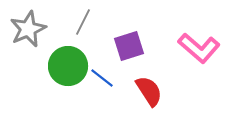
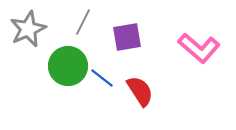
purple square: moved 2 px left, 9 px up; rotated 8 degrees clockwise
red semicircle: moved 9 px left
